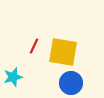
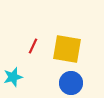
red line: moved 1 px left
yellow square: moved 4 px right, 3 px up
